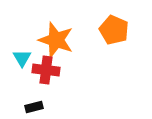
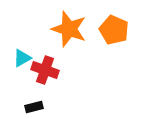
orange star: moved 13 px right, 11 px up
cyan triangle: rotated 30 degrees clockwise
red cross: moved 1 px left; rotated 12 degrees clockwise
